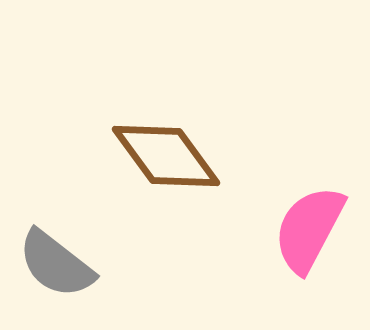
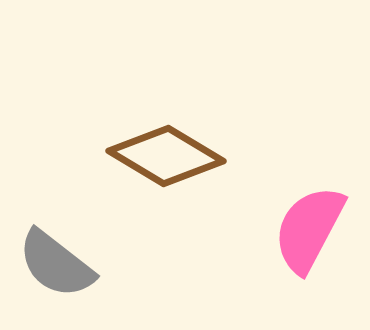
brown diamond: rotated 23 degrees counterclockwise
